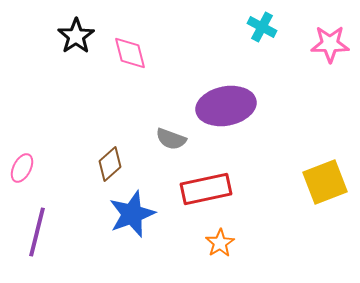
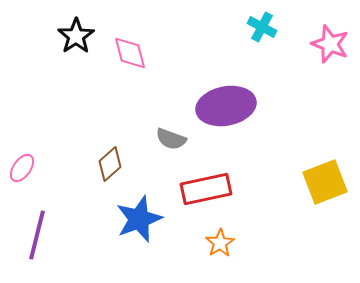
pink star: rotated 21 degrees clockwise
pink ellipse: rotated 8 degrees clockwise
blue star: moved 7 px right, 5 px down
purple line: moved 3 px down
